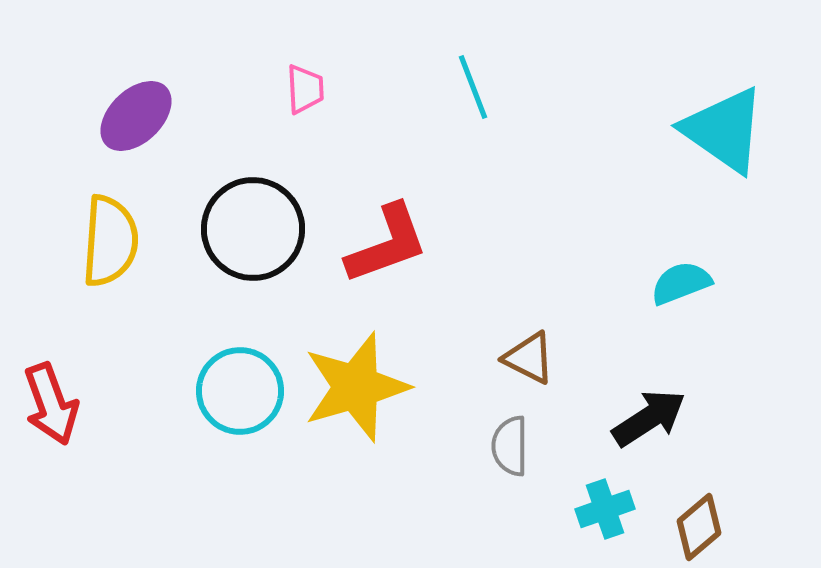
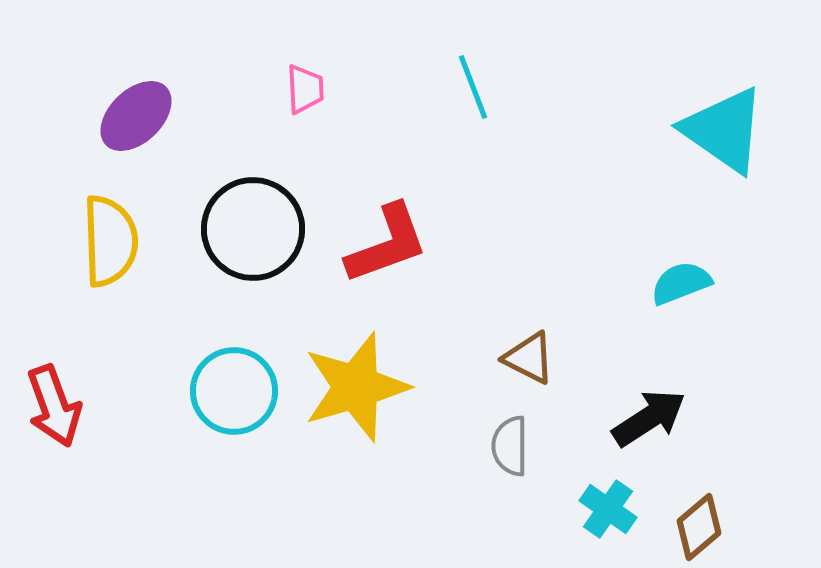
yellow semicircle: rotated 6 degrees counterclockwise
cyan circle: moved 6 px left
red arrow: moved 3 px right, 2 px down
cyan cross: moved 3 px right; rotated 36 degrees counterclockwise
